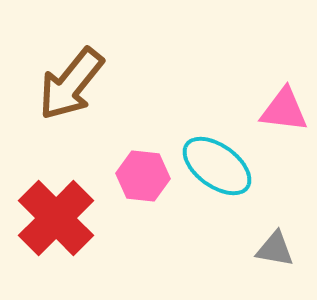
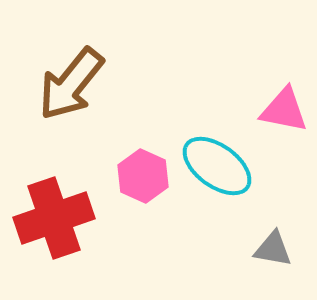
pink triangle: rotated 4 degrees clockwise
pink hexagon: rotated 18 degrees clockwise
red cross: moved 2 px left; rotated 26 degrees clockwise
gray triangle: moved 2 px left
